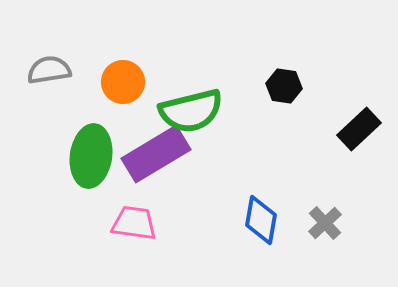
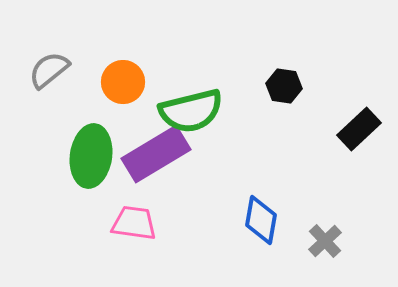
gray semicircle: rotated 30 degrees counterclockwise
gray cross: moved 18 px down
